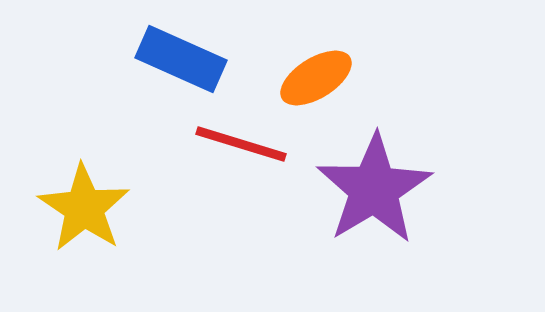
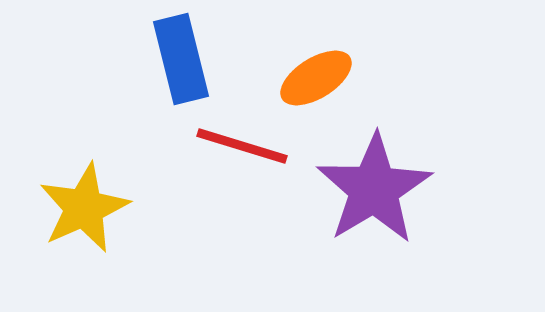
blue rectangle: rotated 52 degrees clockwise
red line: moved 1 px right, 2 px down
yellow star: rotated 14 degrees clockwise
